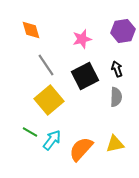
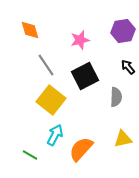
orange diamond: moved 1 px left
pink star: moved 2 px left, 1 px down
black arrow: moved 11 px right, 2 px up; rotated 21 degrees counterclockwise
yellow square: moved 2 px right; rotated 12 degrees counterclockwise
green line: moved 23 px down
cyan arrow: moved 3 px right, 5 px up; rotated 10 degrees counterclockwise
yellow triangle: moved 8 px right, 5 px up
